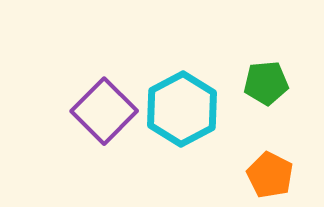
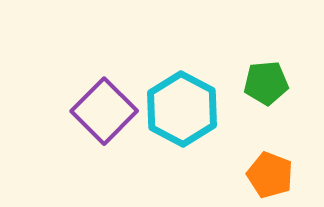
cyan hexagon: rotated 4 degrees counterclockwise
orange pentagon: rotated 6 degrees counterclockwise
